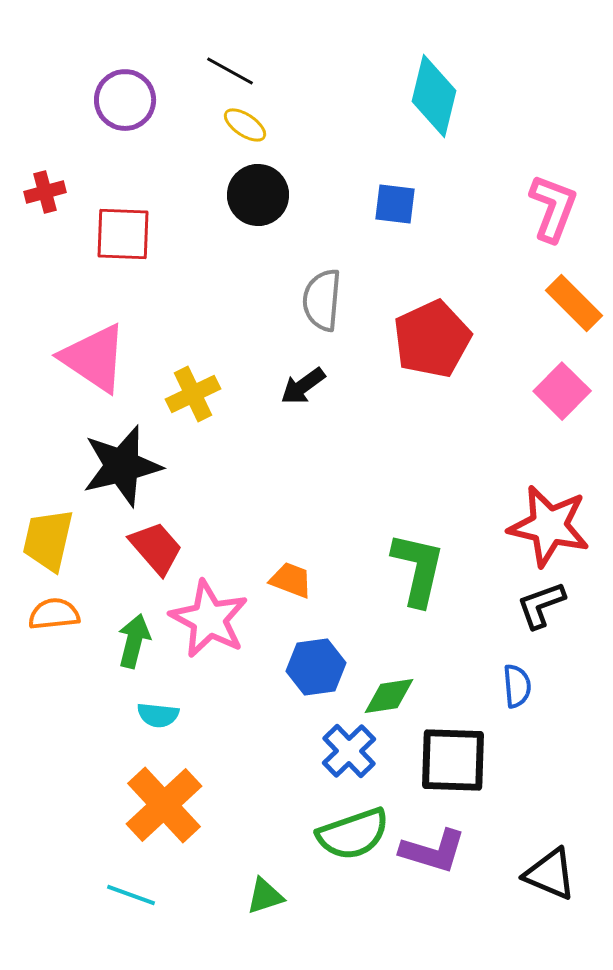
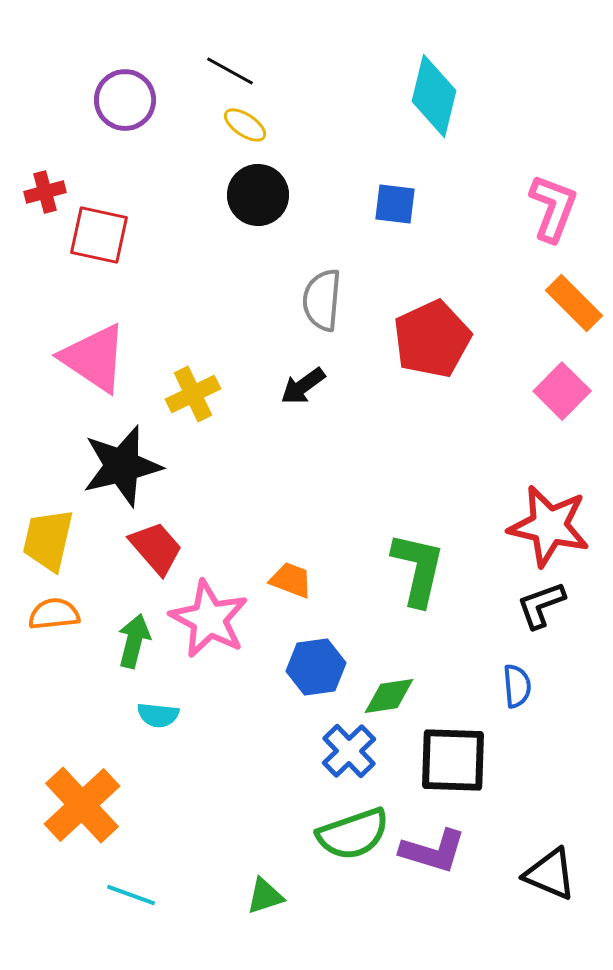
red square: moved 24 px left, 1 px down; rotated 10 degrees clockwise
orange cross: moved 82 px left
